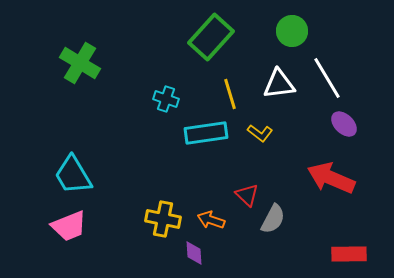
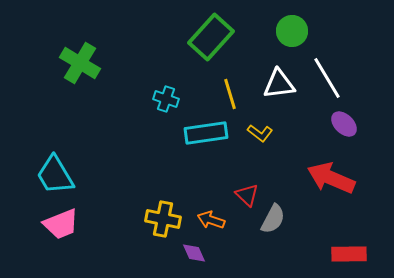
cyan trapezoid: moved 18 px left
pink trapezoid: moved 8 px left, 2 px up
purple diamond: rotated 20 degrees counterclockwise
